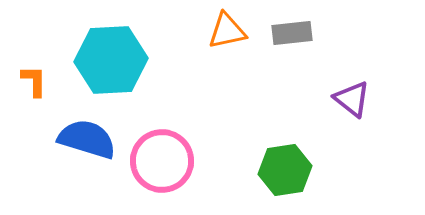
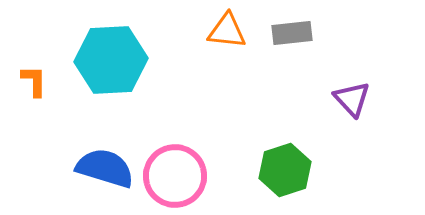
orange triangle: rotated 18 degrees clockwise
purple triangle: rotated 9 degrees clockwise
blue semicircle: moved 18 px right, 29 px down
pink circle: moved 13 px right, 15 px down
green hexagon: rotated 9 degrees counterclockwise
